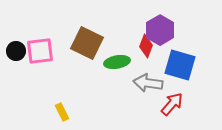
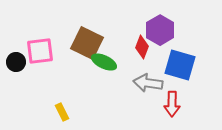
red diamond: moved 4 px left, 1 px down
black circle: moved 11 px down
green ellipse: moved 13 px left; rotated 35 degrees clockwise
red arrow: rotated 140 degrees clockwise
